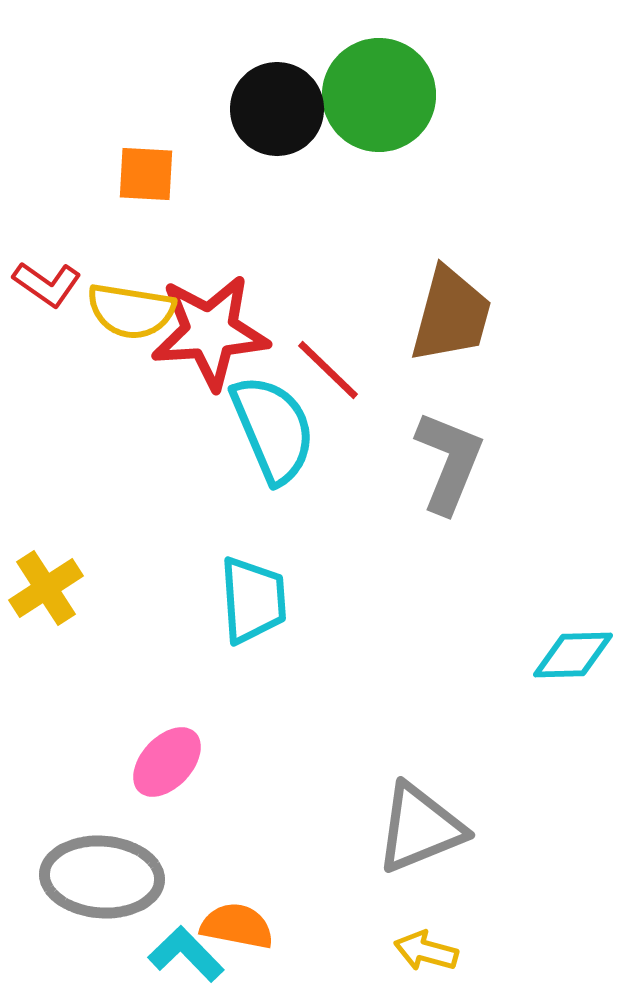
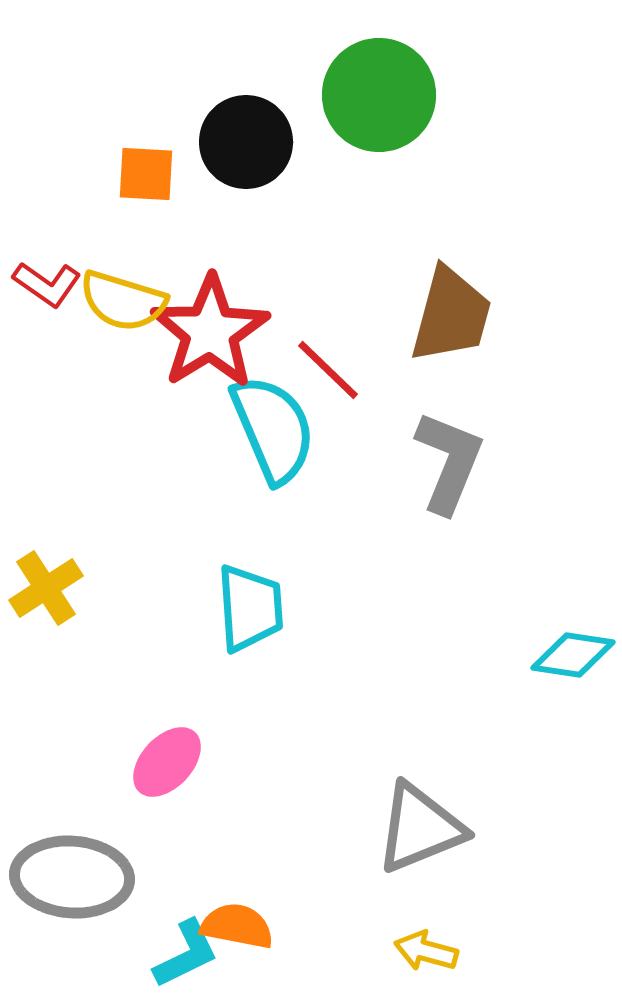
black circle: moved 31 px left, 33 px down
yellow semicircle: moved 8 px left, 10 px up; rotated 8 degrees clockwise
red star: rotated 28 degrees counterclockwise
cyan trapezoid: moved 3 px left, 8 px down
cyan diamond: rotated 10 degrees clockwise
gray ellipse: moved 30 px left
cyan L-shape: rotated 108 degrees clockwise
